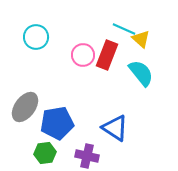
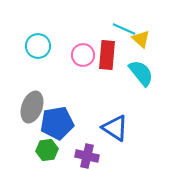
cyan circle: moved 2 px right, 9 px down
red rectangle: rotated 16 degrees counterclockwise
gray ellipse: moved 7 px right; rotated 16 degrees counterclockwise
green hexagon: moved 2 px right, 3 px up
